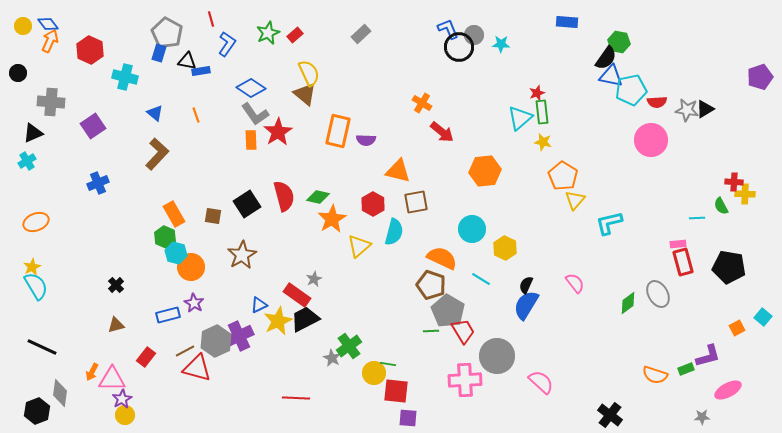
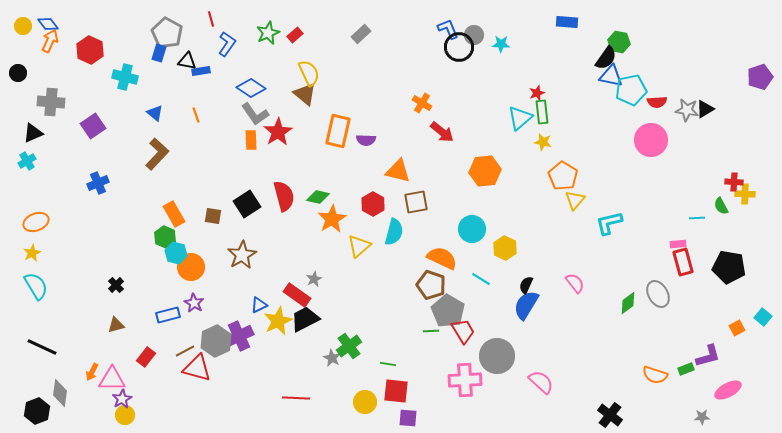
yellow star at (32, 267): moved 14 px up
yellow circle at (374, 373): moved 9 px left, 29 px down
